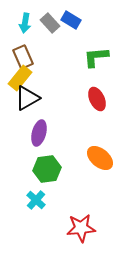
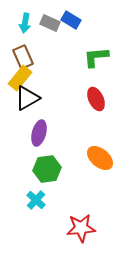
gray rectangle: rotated 24 degrees counterclockwise
red ellipse: moved 1 px left
